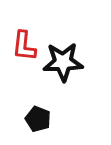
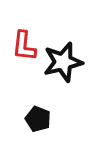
black star: rotated 12 degrees counterclockwise
